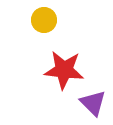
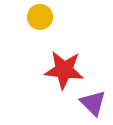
yellow circle: moved 4 px left, 3 px up
